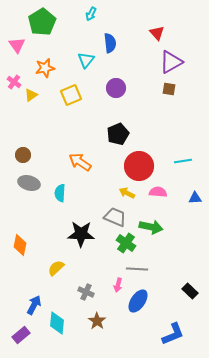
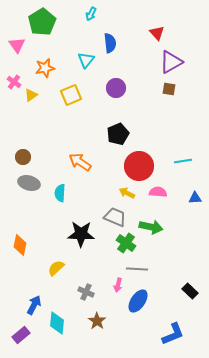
brown circle: moved 2 px down
